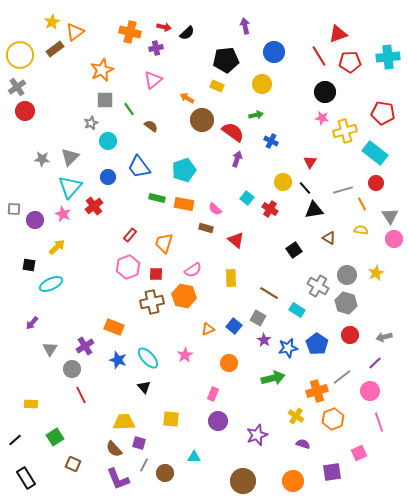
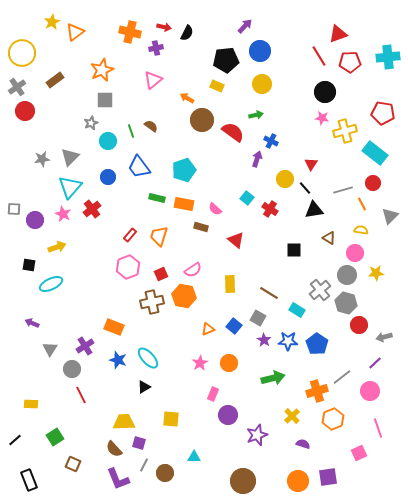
purple arrow at (245, 26): rotated 56 degrees clockwise
black semicircle at (187, 33): rotated 21 degrees counterclockwise
brown rectangle at (55, 49): moved 31 px down
blue circle at (274, 52): moved 14 px left, 1 px up
yellow circle at (20, 55): moved 2 px right, 2 px up
green line at (129, 109): moved 2 px right, 22 px down; rotated 16 degrees clockwise
gray star at (42, 159): rotated 14 degrees counterclockwise
purple arrow at (237, 159): moved 20 px right
red triangle at (310, 162): moved 1 px right, 2 px down
yellow circle at (283, 182): moved 2 px right, 3 px up
red circle at (376, 183): moved 3 px left
red cross at (94, 206): moved 2 px left, 3 px down
gray triangle at (390, 216): rotated 18 degrees clockwise
brown rectangle at (206, 228): moved 5 px left, 1 px up
pink circle at (394, 239): moved 39 px left, 14 px down
orange trapezoid at (164, 243): moved 5 px left, 7 px up
yellow arrow at (57, 247): rotated 24 degrees clockwise
black square at (294, 250): rotated 35 degrees clockwise
yellow star at (376, 273): rotated 21 degrees clockwise
red square at (156, 274): moved 5 px right; rotated 24 degrees counterclockwise
yellow rectangle at (231, 278): moved 1 px left, 6 px down
gray cross at (318, 286): moved 2 px right, 4 px down; rotated 20 degrees clockwise
purple arrow at (32, 323): rotated 72 degrees clockwise
red circle at (350, 335): moved 9 px right, 10 px up
blue star at (288, 348): moved 7 px up; rotated 12 degrees clockwise
pink star at (185, 355): moved 15 px right, 8 px down
black triangle at (144, 387): rotated 40 degrees clockwise
yellow cross at (296, 416): moved 4 px left; rotated 14 degrees clockwise
purple circle at (218, 421): moved 10 px right, 6 px up
pink line at (379, 422): moved 1 px left, 6 px down
purple square at (332, 472): moved 4 px left, 5 px down
black rectangle at (26, 478): moved 3 px right, 2 px down; rotated 10 degrees clockwise
orange circle at (293, 481): moved 5 px right
